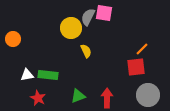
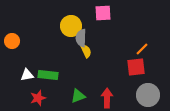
pink square: moved 1 px left; rotated 12 degrees counterclockwise
gray semicircle: moved 7 px left, 21 px down; rotated 24 degrees counterclockwise
yellow circle: moved 2 px up
orange circle: moved 1 px left, 2 px down
red star: rotated 28 degrees clockwise
